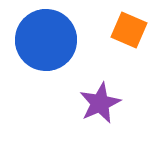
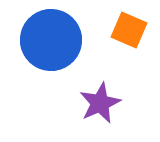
blue circle: moved 5 px right
